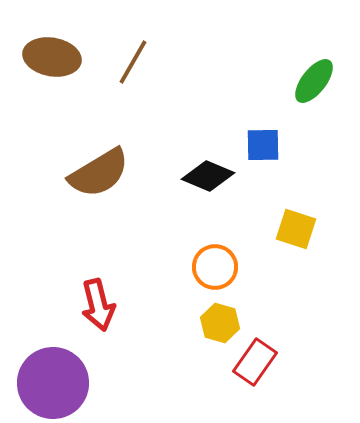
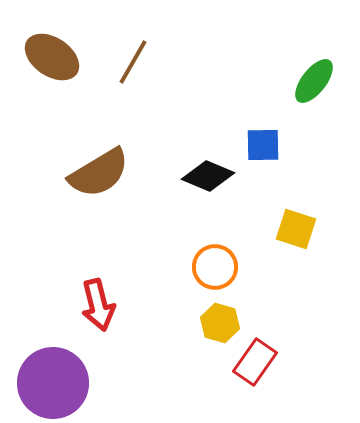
brown ellipse: rotated 24 degrees clockwise
